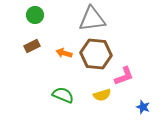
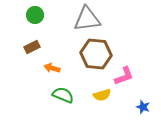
gray triangle: moved 5 px left
brown rectangle: moved 1 px down
orange arrow: moved 12 px left, 15 px down
